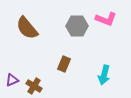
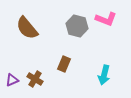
gray hexagon: rotated 15 degrees clockwise
brown cross: moved 1 px right, 7 px up
